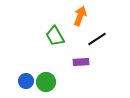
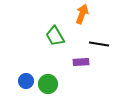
orange arrow: moved 2 px right, 2 px up
black line: moved 2 px right, 5 px down; rotated 42 degrees clockwise
green circle: moved 2 px right, 2 px down
